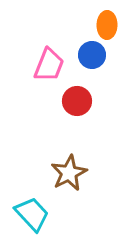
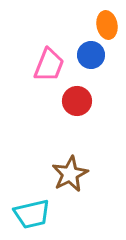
orange ellipse: rotated 12 degrees counterclockwise
blue circle: moved 1 px left
brown star: moved 1 px right, 1 px down
cyan trapezoid: rotated 120 degrees clockwise
